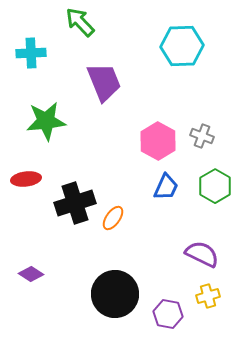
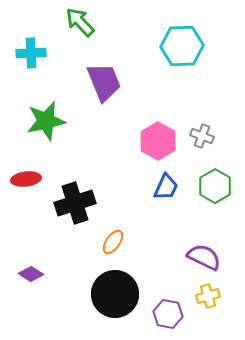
green star: rotated 6 degrees counterclockwise
orange ellipse: moved 24 px down
purple semicircle: moved 2 px right, 3 px down
